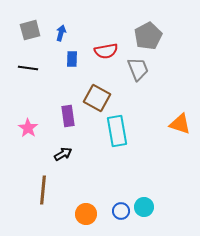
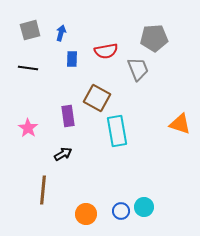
gray pentagon: moved 6 px right, 2 px down; rotated 24 degrees clockwise
